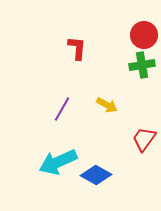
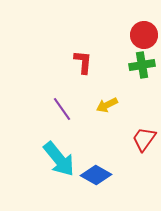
red L-shape: moved 6 px right, 14 px down
yellow arrow: rotated 125 degrees clockwise
purple line: rotated 65 degrees counterclockwise
cyan arrow: moved 1 px right, 3 px up; rotated 105 degrees counterclockwise
